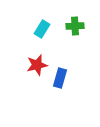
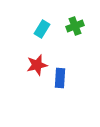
green cross: rotated 18 degrees counterclockwise
blue rectangle: rotated 12 degrees counterclockwise
